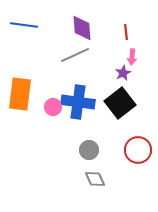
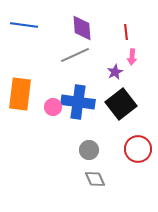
purple star: moved 8 px left, 1 px up
black square: moved 1 px right, 1 px down
red circle: moved 1 px up
